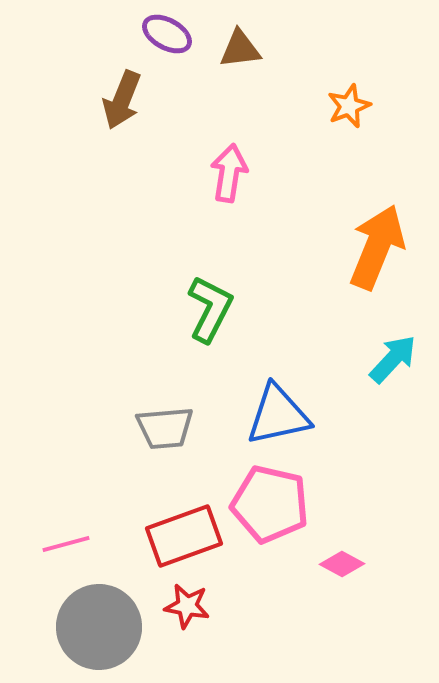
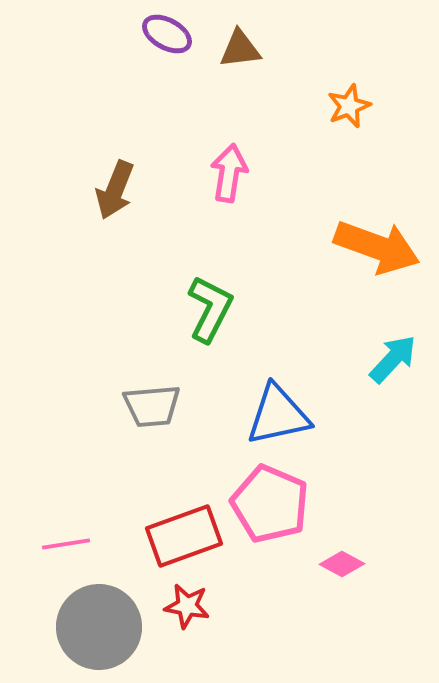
brown arrow: moved 7 px left, 90 px down
orange arrow: rotated 88 degrees clockwise
gray trapezoid: moved 13 px left, 22 px up
pink pentagon: rotated 10 degrees clockwise
pink line: rotated 6 degrees clockwise
